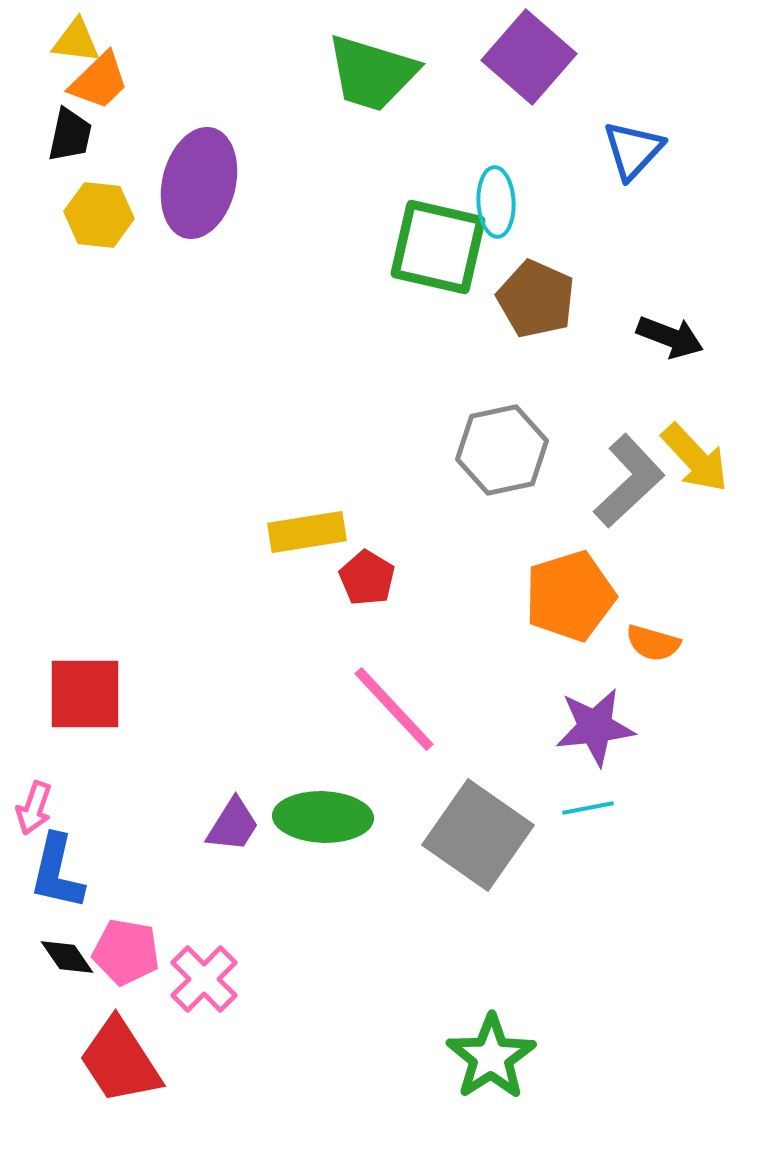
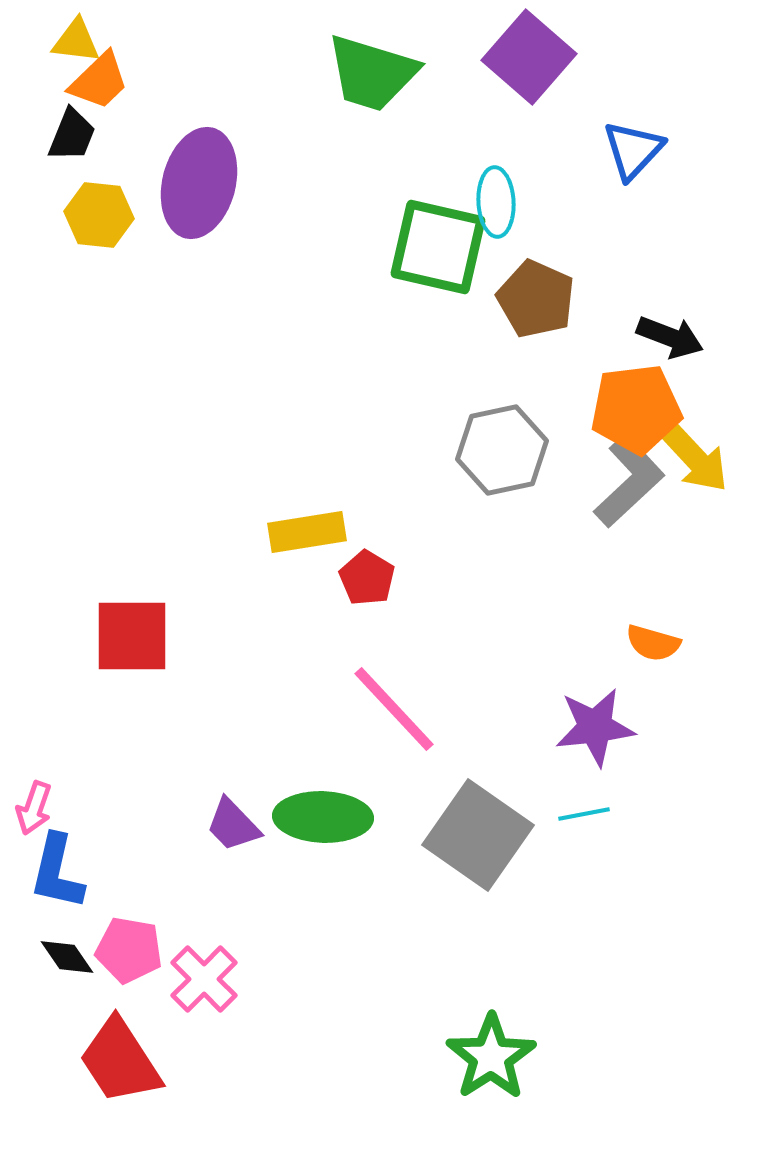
black trapezoid: moved 2 px right; rotated 10 degrees clockwise
orange pentagon: moved 66 px right, 187 px up; rotated 10 degrees clockwise
red square: moved 47 px right, 58 px up
cyan line: moved 4 px left, 6 px down
purple trapezoid: rotated 104 degrees clockwise
pink pentagon: moved 3 px right, 2 px up
